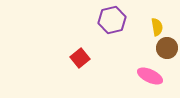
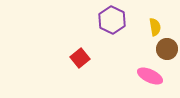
purple hexagon: rotated 20 degrees counterclockwise
yellow semicircle: moved 2 px left
brown circle: moved 1 px down
